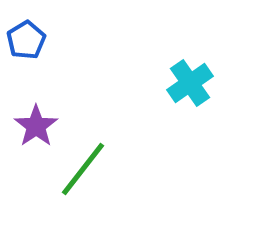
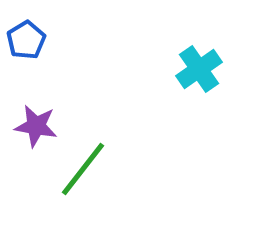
cyan cross: moved 9 px right, 14 px up
purple star: rotated 27 degrees counterclockwise
